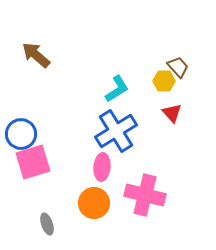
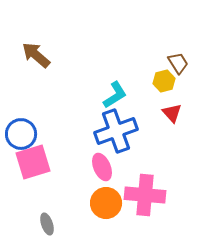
brown trapezoid: moved 4 px up; rotated 10 degrees clockwise
yellow hexagon: rotated 15 degrees counterclockwise
cyan L-shape: moved 2 px left, 6 px down
blue cross: rotated 12 degrees clockwise
pink ellipse: rotated 28 degrees counterclockwise
pink cross: rotated 9 degrees counterclockwise
orange circle: moved 12 px right
